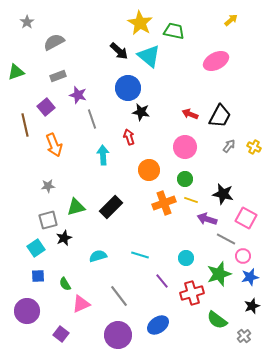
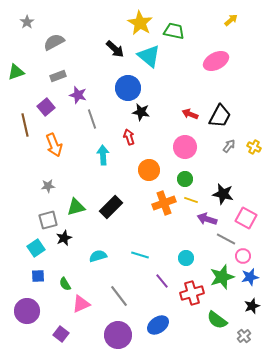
black arrow at (119, 51): moved 4 px left, 2 px up
green star at (219, 274): moved 3 px right, 3 px down
